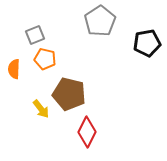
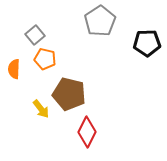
gray square: rotated 18 degrees counterclockwise
black pentagon: rotated 8 degrees clockwise
